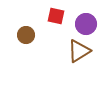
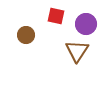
brown triangle: moved 2 px left; rotated 25 degrees counterclockwise
